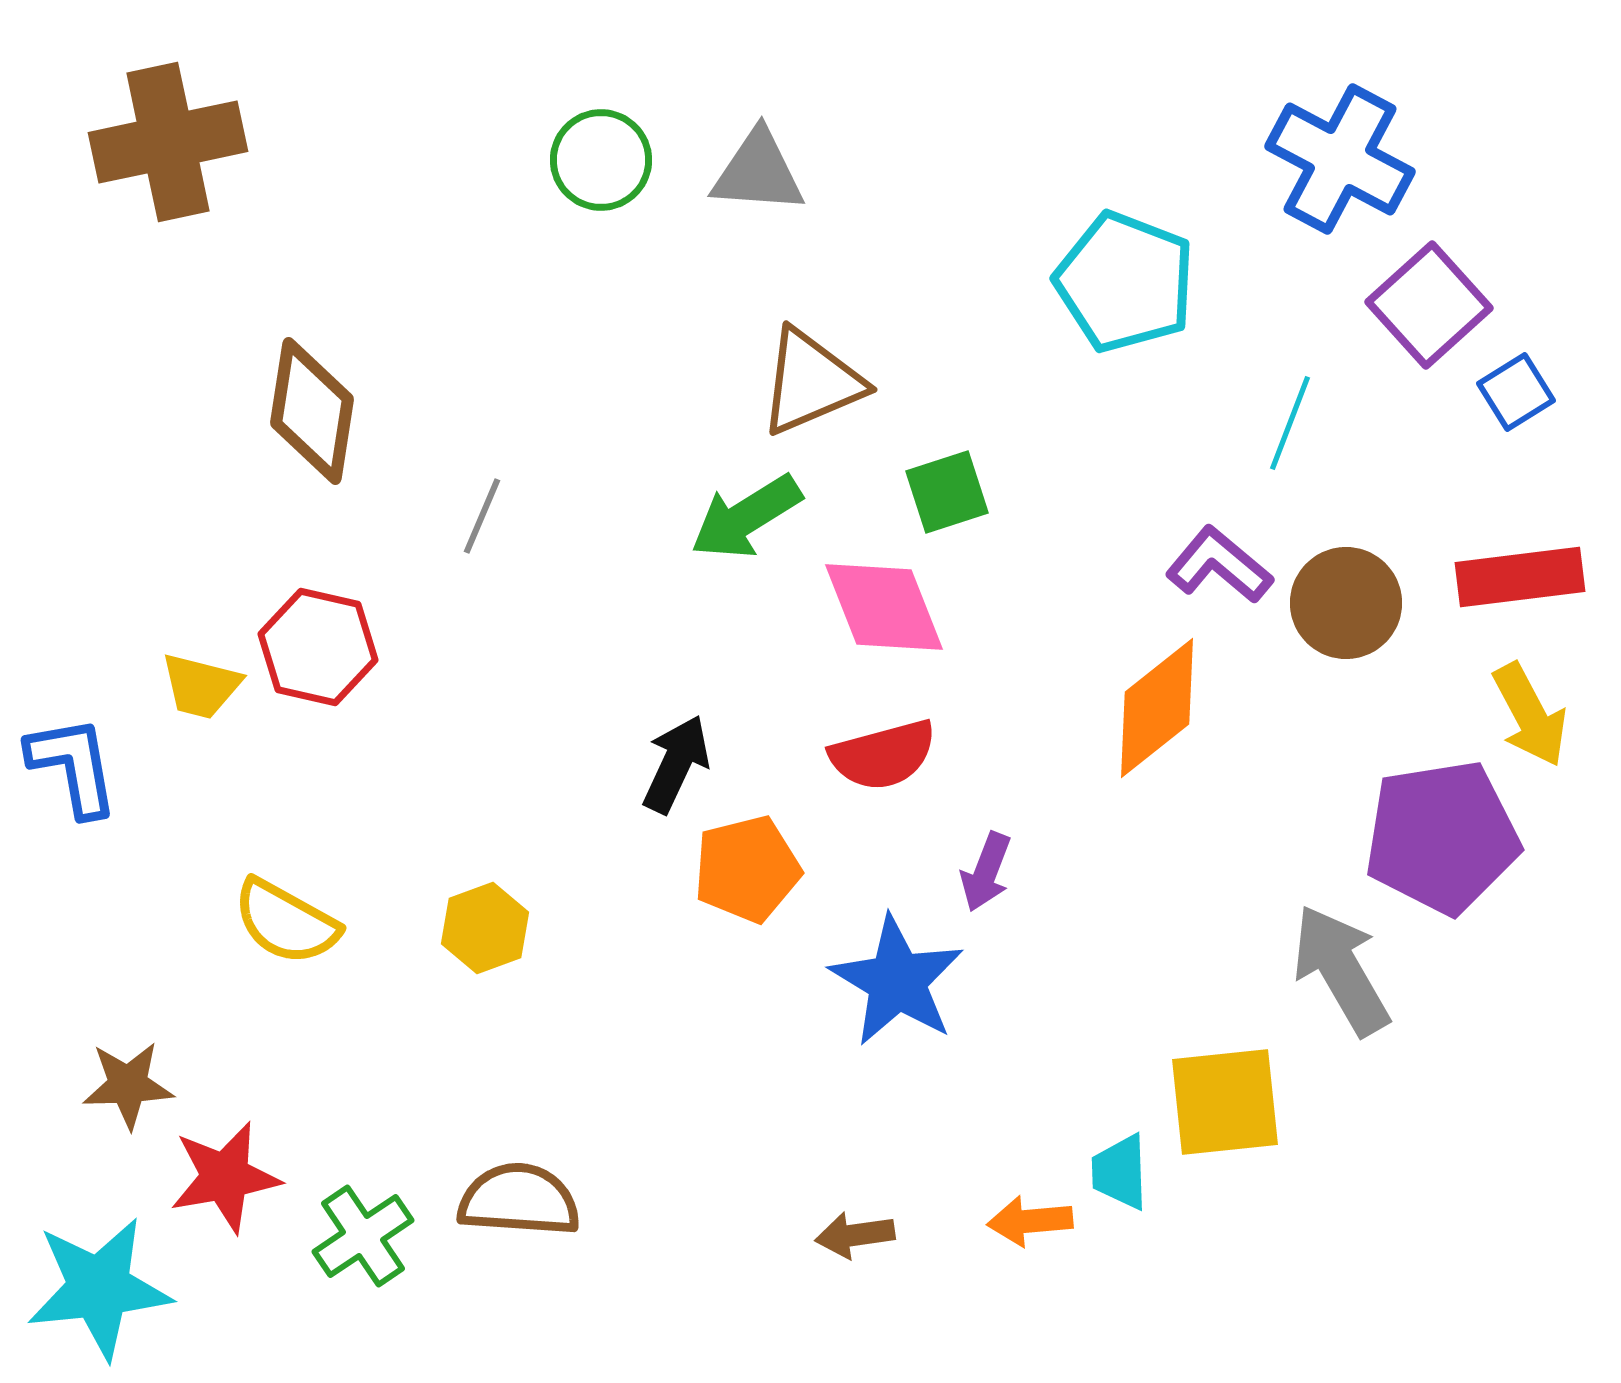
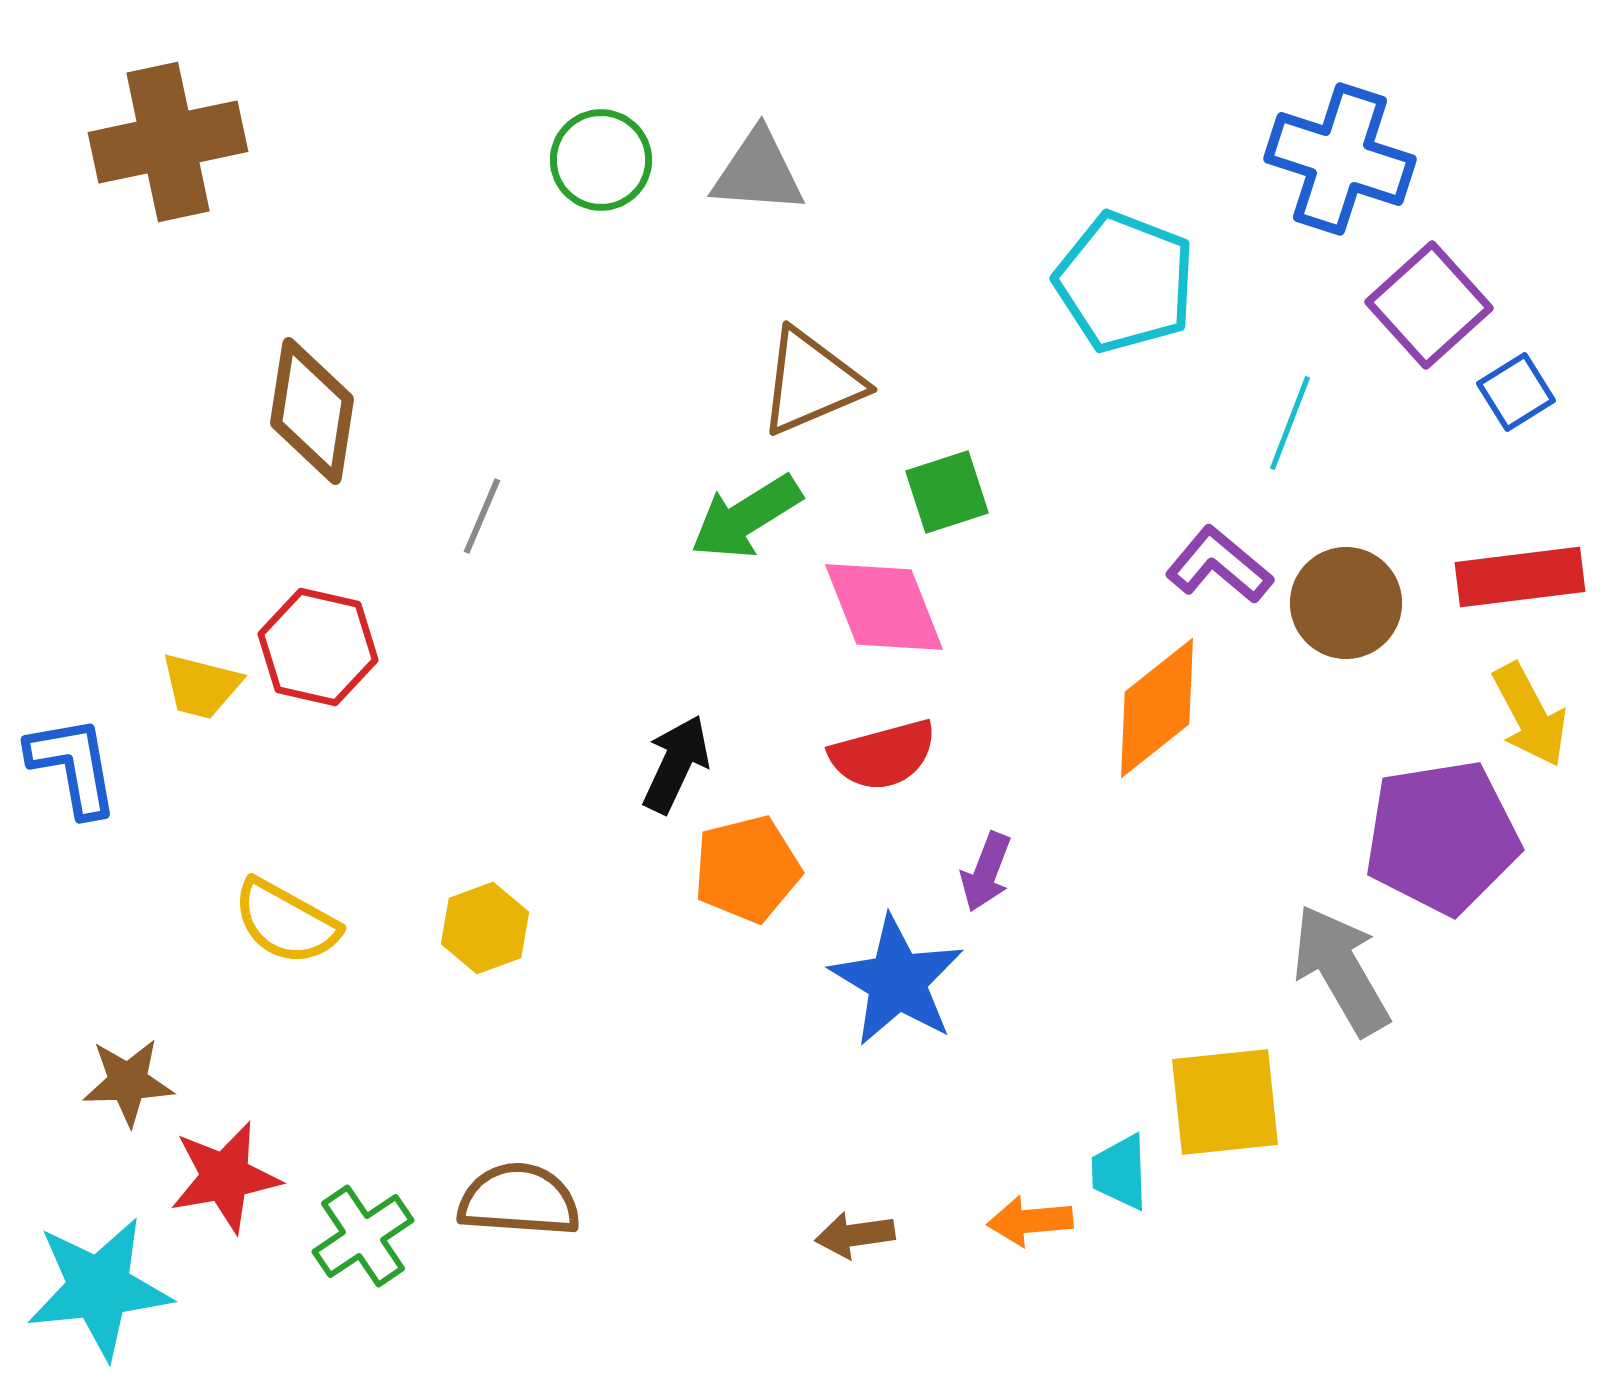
blue cross: rotated 10 degrees counterclockwise
brown star: moved 3 px up
